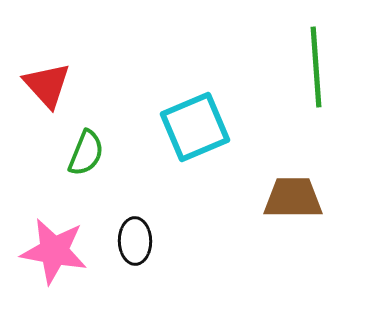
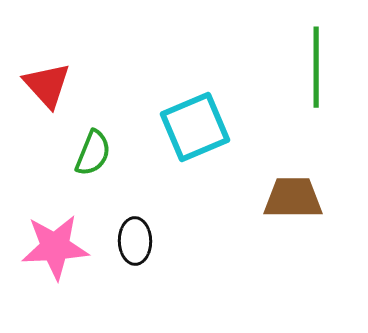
green line: rotated 4 degrees clockwise
green semicircle: moved 7 px right
pink star: moved 1 px right, 4 px up; rotated 14 degrees counterclockwise
